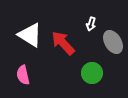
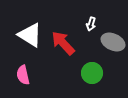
gray ellipse: rotated 35 degrees counterclockwise
